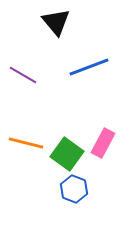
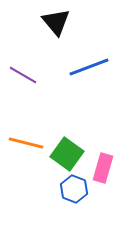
pink rectangle: moved 25 px down; rotated 12 degrees counterclockwise
